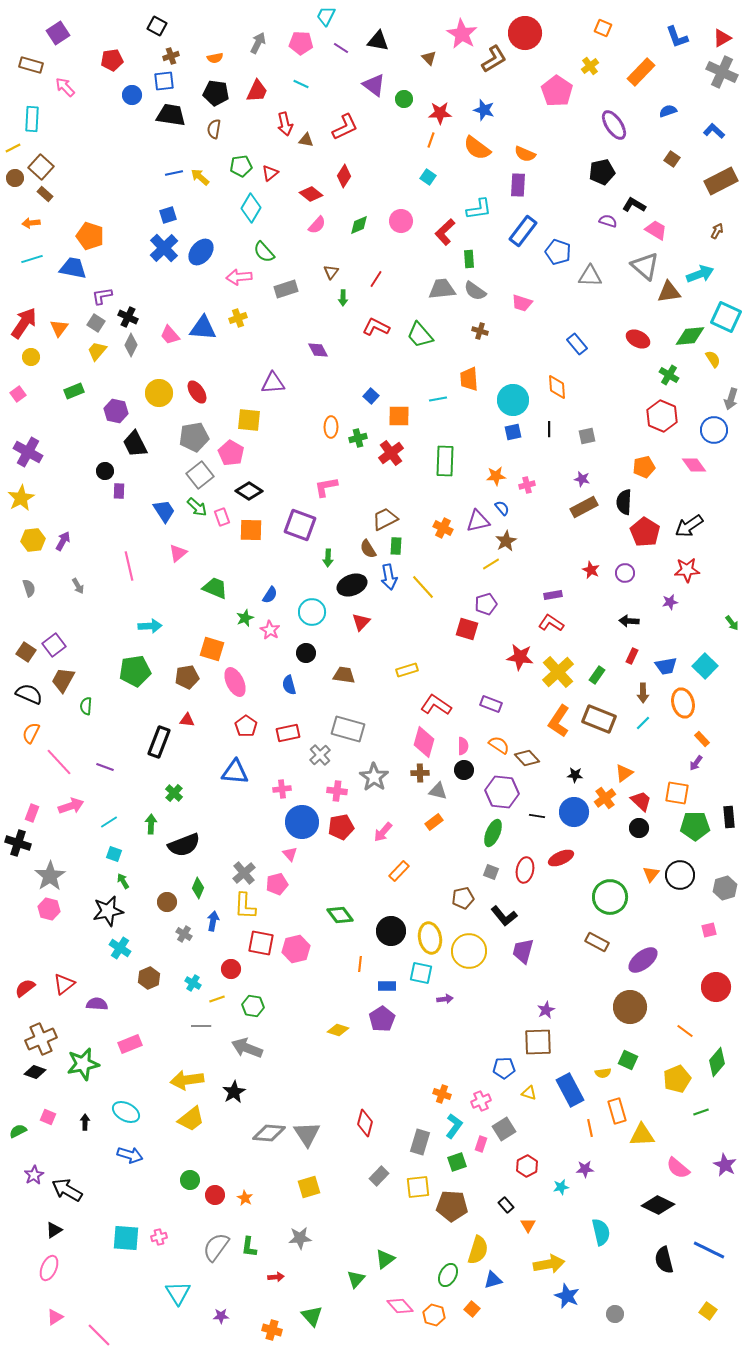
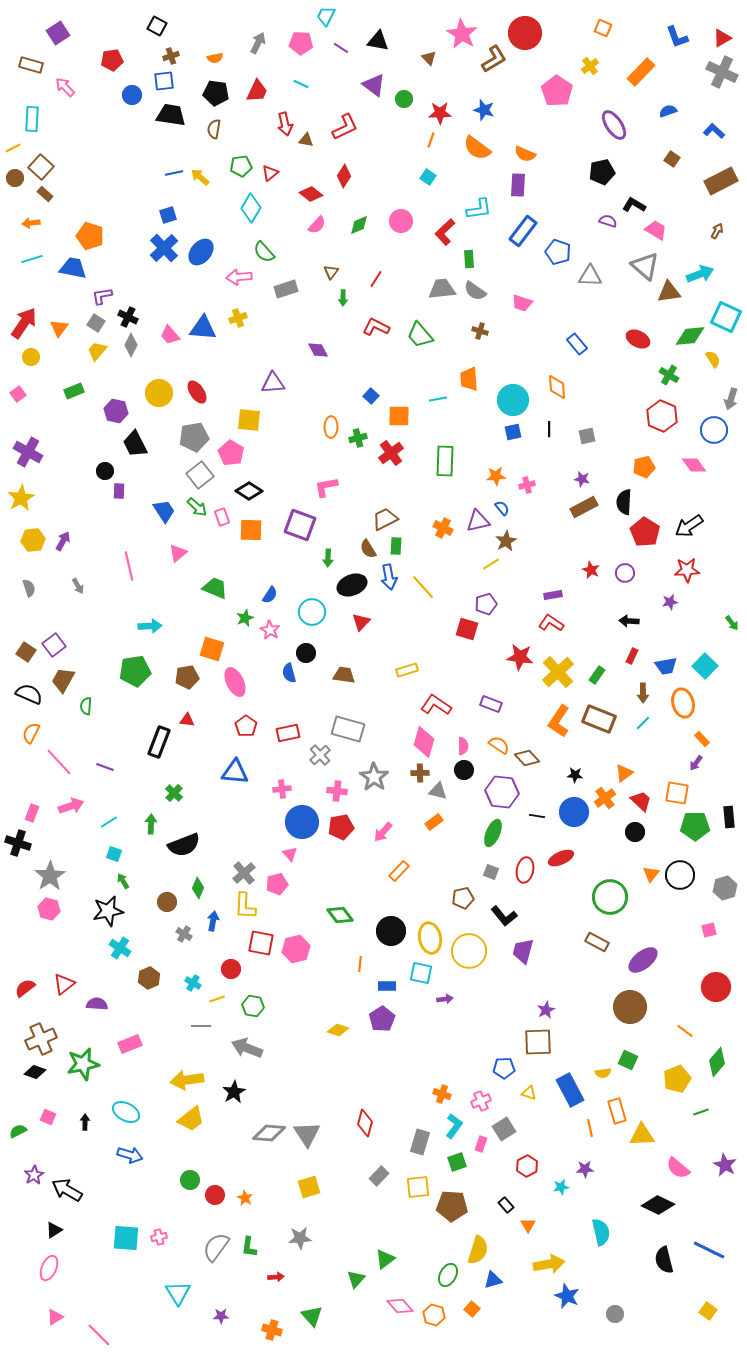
blue semicircle at (289, 685): moved 12 px up
black circle at (639, 828): moved 4 px left, 4 px down
